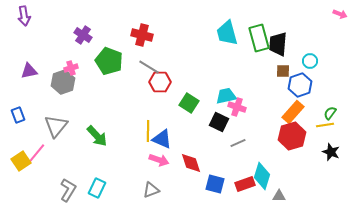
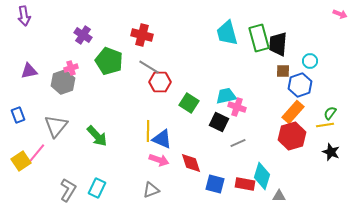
red rectangle at (245, 184): rotated 30 degrees clockwise
